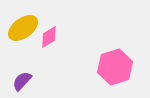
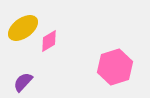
pink diamond: moved 4 px down
purple semicircle: moved 1 px right, 1 px down
